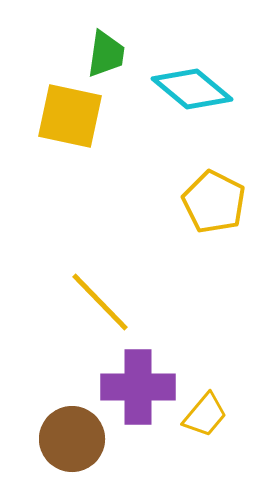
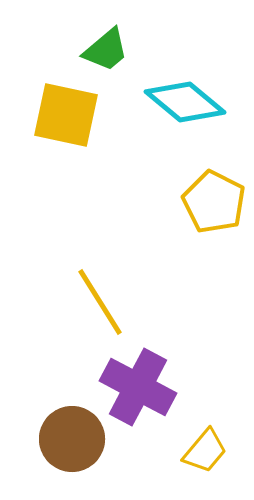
green trapezoid: moved 4 px up; rotated 42 degrees clockwise
cyan diamond: moved 7 px left, 13 px down
yellow square: moved 4 px left, 1 px up
yellow line: rotated 12 degrees clockwise
purple cross: rotated 28 degrees clockwise
yellow trapezoid: moved 36 px down
